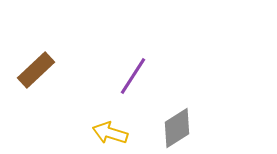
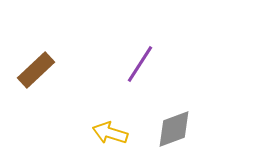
purple line: moved 7 px right, 12 px up
gray diamond: moved 3 px left, 1 px down; rotated 12 degrees clockwise
